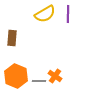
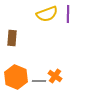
yellow semicircle: moved 2 px right; rotated 10 degrees clockwise
orange hexagon: moved 1 px down
